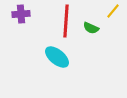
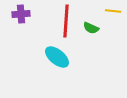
yellow line: rotated 56 degrees clockwise
